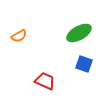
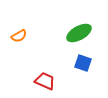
blue square: moved 1 px left, 1 px up
